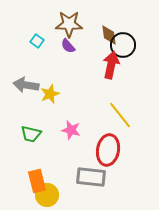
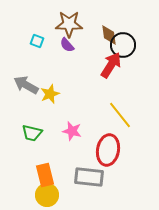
cyan square: rotated 16 degrees counterclockwise
purple semicircle: moved 1 px left, 1 px up
red arrow: rotated 20 degrees clockwise
gray arrow: rotated 20 degrees clockwise
pink star: moved 1 px right, 1 px down
green trapezoid: moved 1 px right, 1 px up
gray rectangle: moved 2 px left
orange rectangle: moved 8 px right, 6 px up
